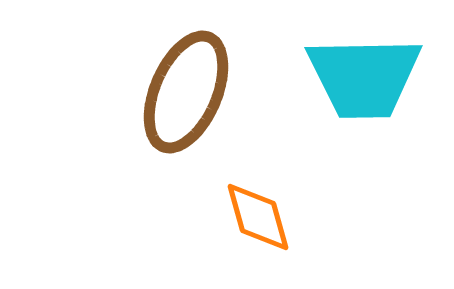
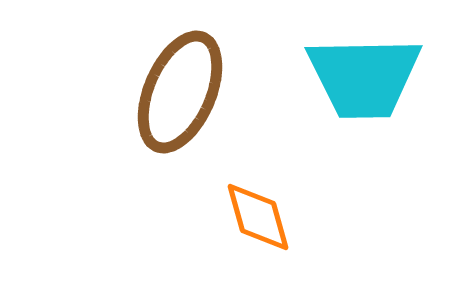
brown ellipse: moved 6 px left
